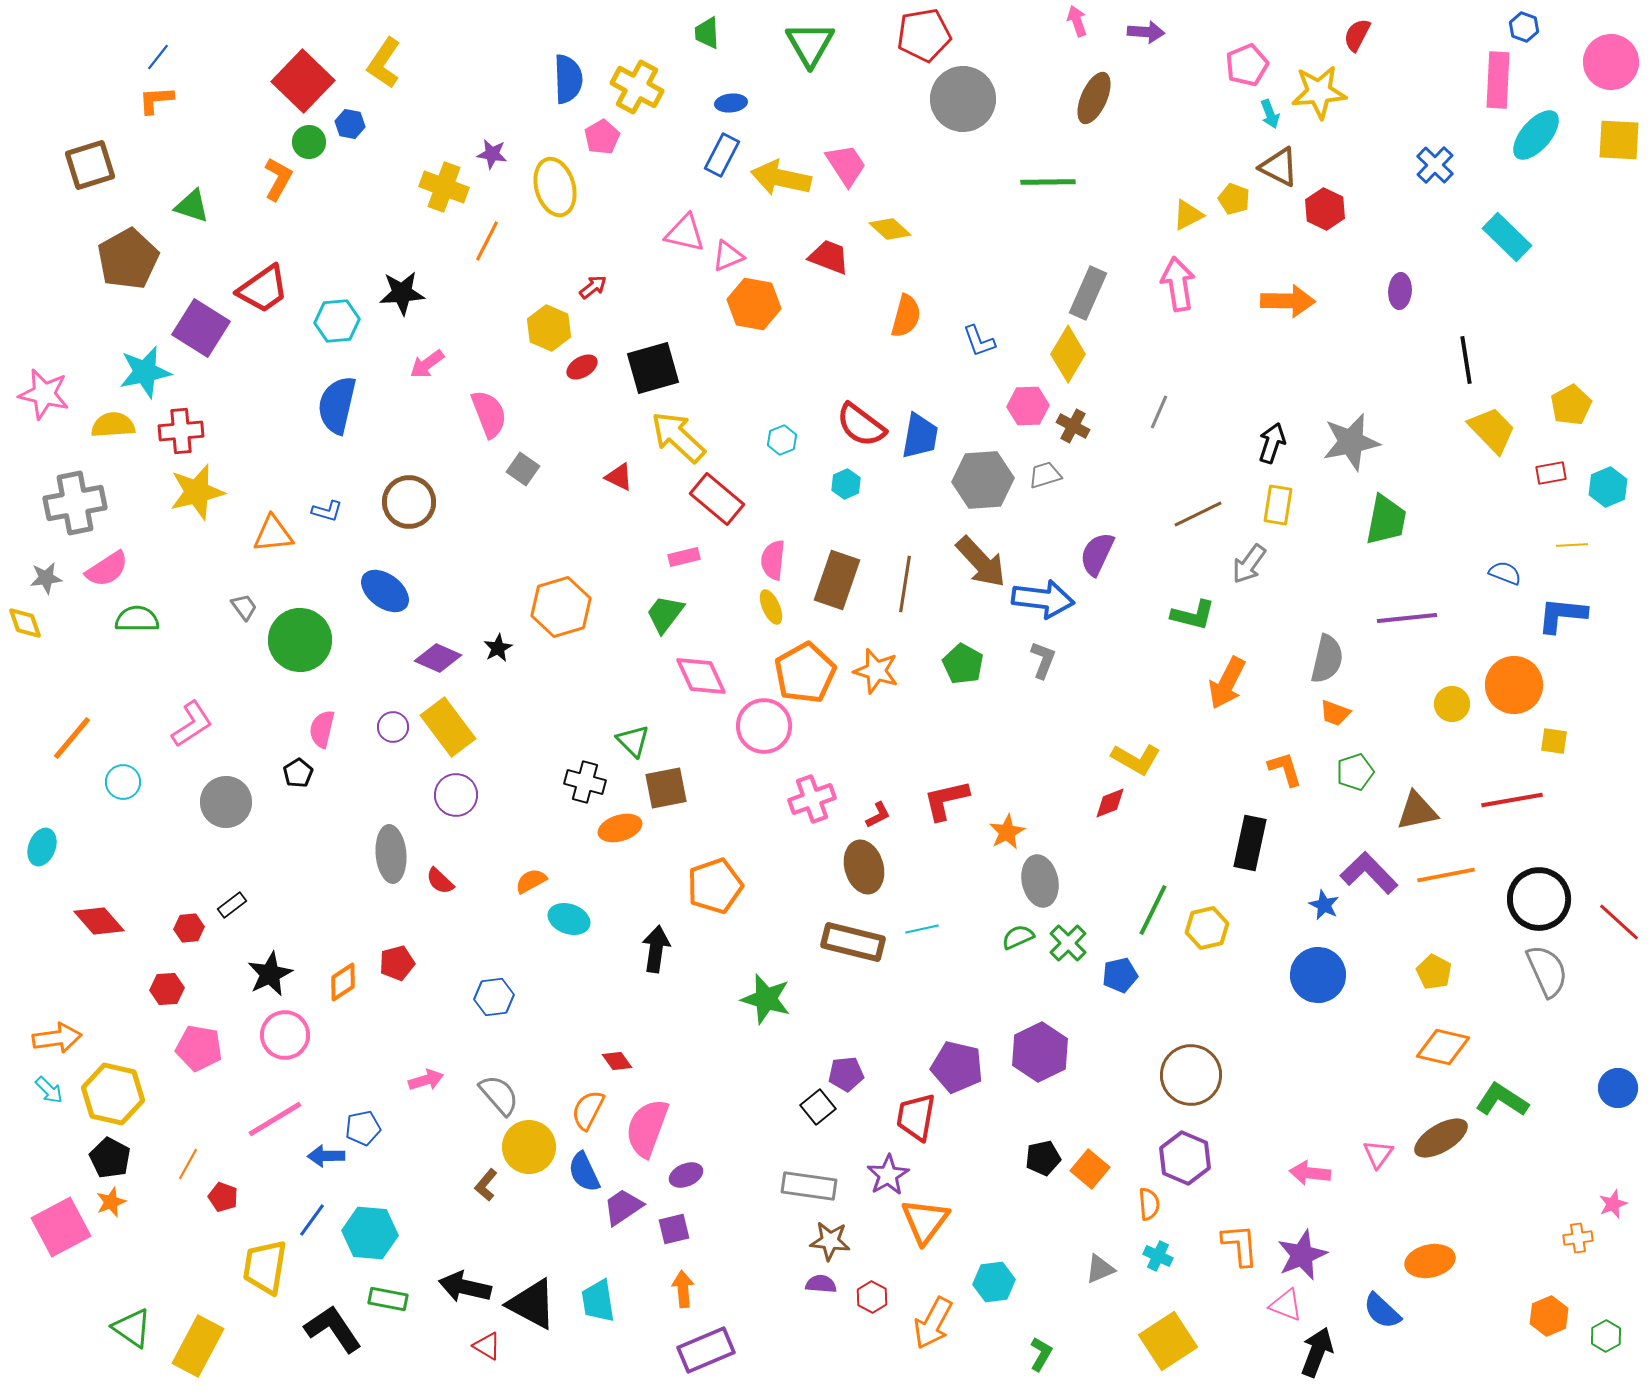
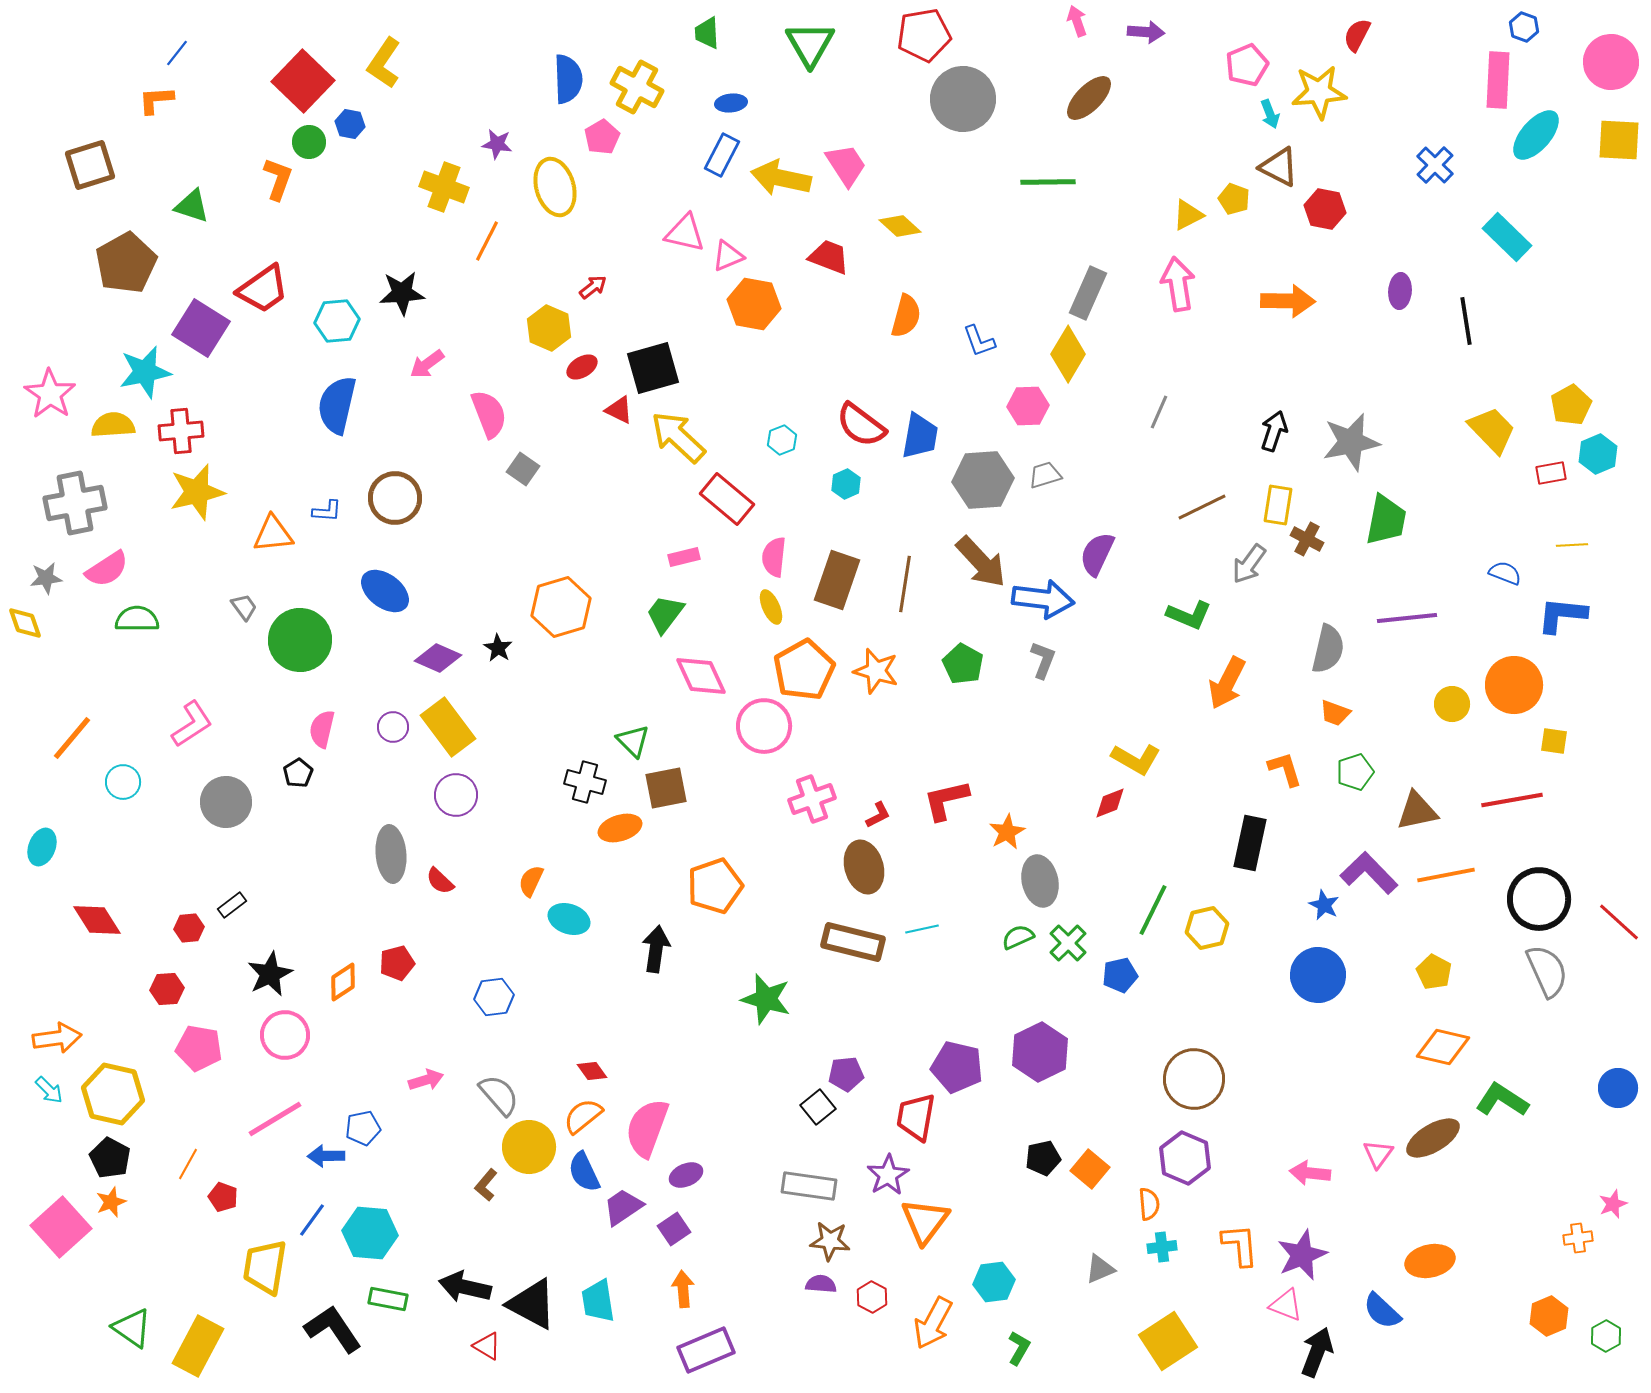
blue line at (158, 57): moved 19 px right, 4 px up
brown ellipse at (1094, 98): moved 5 px left; rotated 21 degrees clockwise
purple star at (492, 154): moved 5 px right, 10 px up
orange L-shape at (278, 179): rotated 9 degrees counterclockwise
red hexagon at (1325, 209): rotated 15 degrees counterclockwise
yellow diamond at (890, 229): moved 10 px right, 3 px up
brown pentagon at (128, 259): moved 2 px left, 4 px down
black line at (1466, 360): moved 39 px up
pink star at (44, 394): moved 6 px right; rotated 21 degrees clockwise
brown cross at (1073, 426): moved 234 px right, 113 px down
black arrow at (1272, 443): moved 2 px right, 12 px up
red triangle at (619, 477): moved 67 px up
cyan hexagon at (1608, 487): moved 10 px left, 33 px up
red rectangle at (717, 499): moved 10 px right
brown circle at (409, 502): moved 14 px left, 4 px up
blue L-shape at (327, 511): rotated 12 degrees counterclockwise
brown line at (1198, 514): moved 4 px right, 7 px up
pink semicircle at (773, 560): moved 1 px right, 3 px up
green L-shape at (1193, 615): moved 4 px left; rotated 9 degrees clockwise
black star at (498, 648): rotated 12 degrees counterclockwise
gray semicircle at (1327, 659): moved 1 px right, 10 px up
orange pentagon at (805, 673): moved 1 px left, 3 px up
orange semicircle at (531, 881): rotated 36 degrees counterclockwise
red diamond at (99, 921): moved 2 px left, 1 px up; rotated 9 degrees clockwise
red diamond at (617, 1061): moved 25 px left, 10 px down
brown circle at (1191, 1075): moved 3 px right, 4 px down
orange semicircle at (588, 1110): moved 5 px left, 6 px down; rotated 24 degrees clockwise
brown ellipse at (1441, 1138): moved 8 px left
pink square at (61, 1227): rotated 14 degrees counterclockwise
purple square at (674, 1229): rotated 20 degrees counterclockwise
cyan cross at (1158, 1256): moved 4 px right, 9 px up; rotated 32 degrees counterclockwise
green L-shape at (1041, 1354): moved 22 px left, 6 px up
